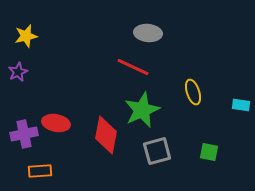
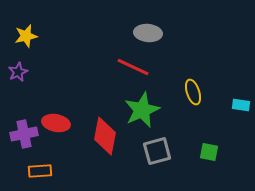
red diamond: moved 1 px left, 1 px down
